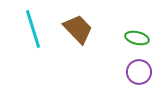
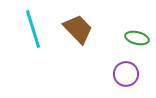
purple circle: moved 13 px left, 2 px down
